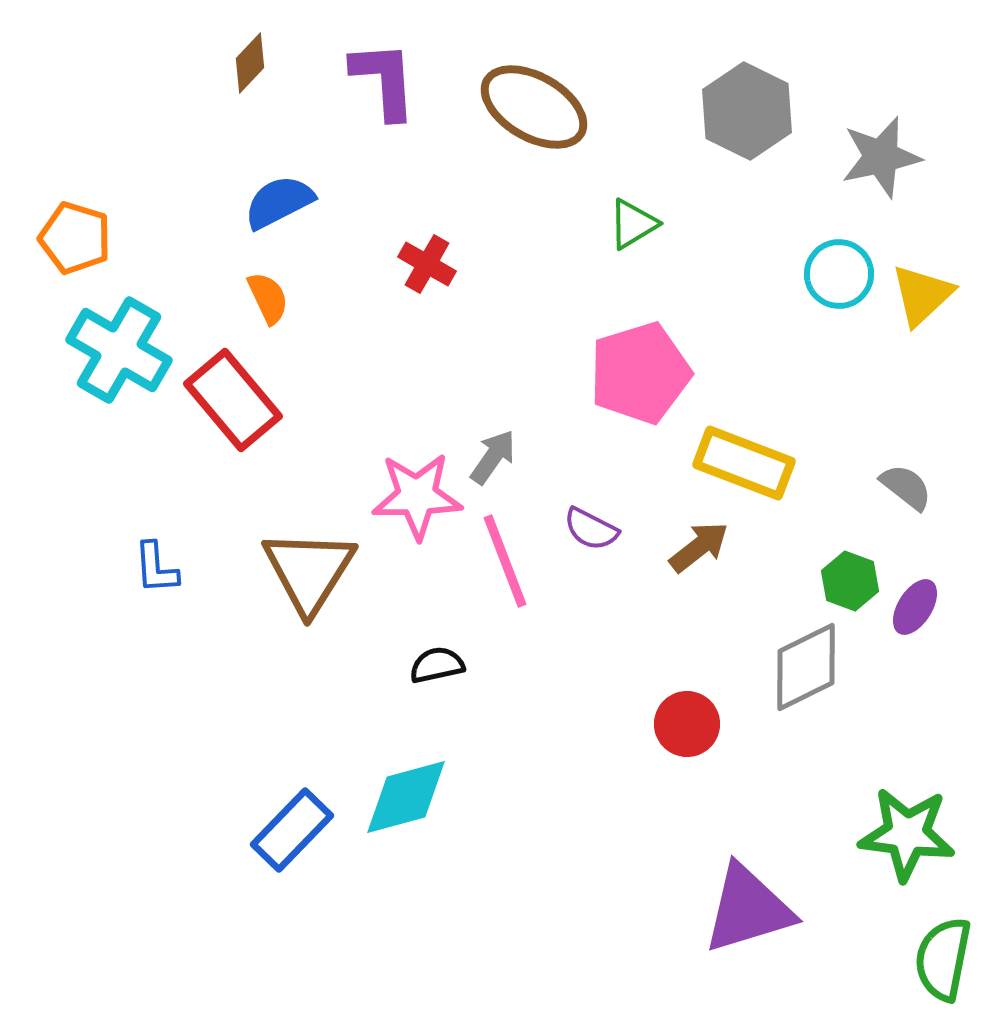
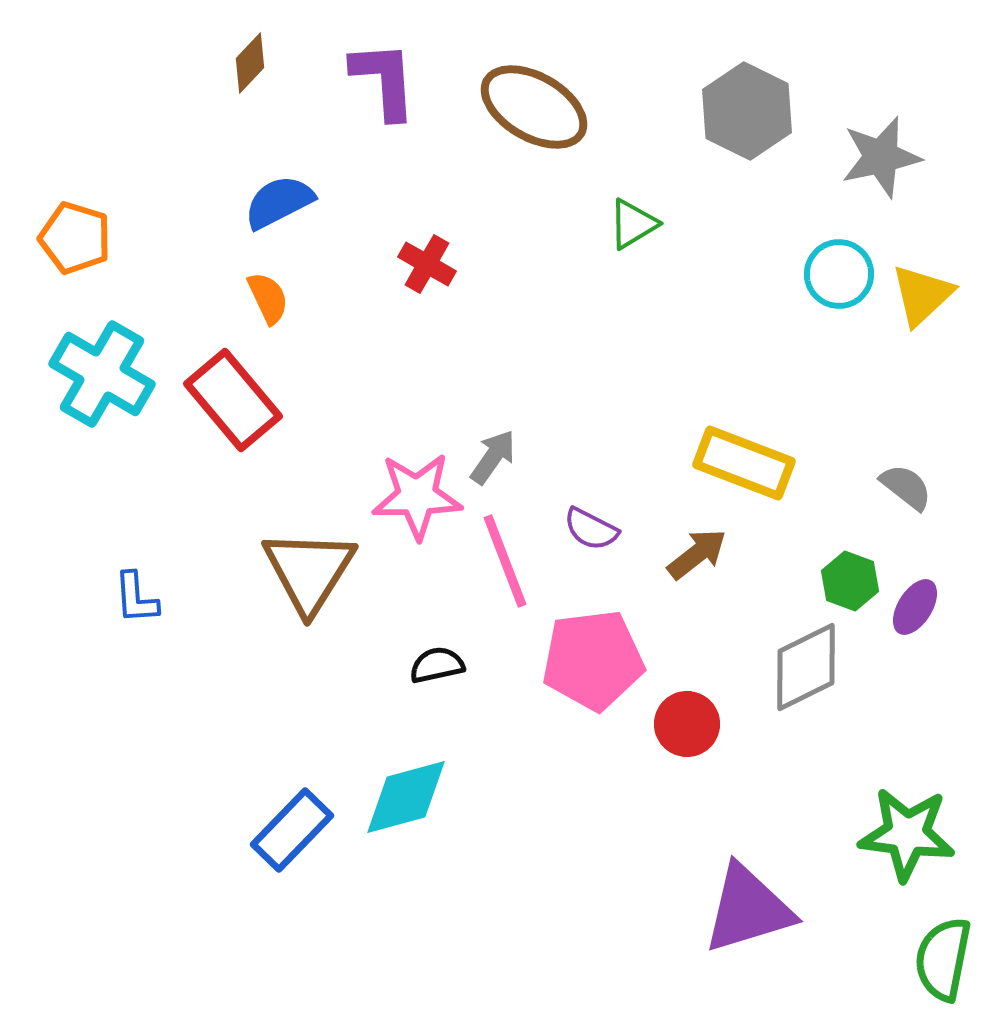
cyan cross: moved 17 px left, 24 px down
pink pentagon: moved 47 px left, 287 px down; rotated 10 degrees clockwise
brown arrow: moved 2 px left, 7 px down
blue L-shape: moved 20 px left, 30 px down
